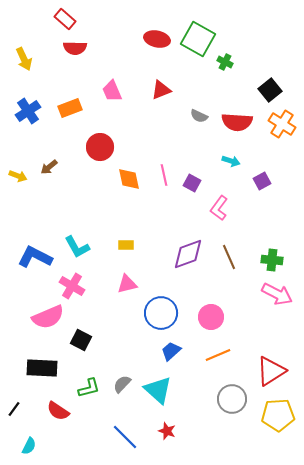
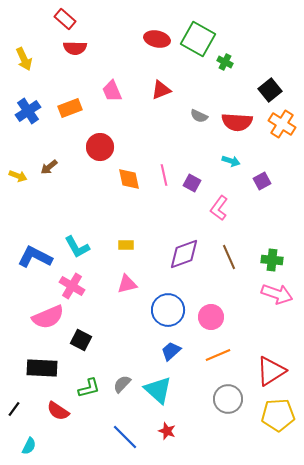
purple diamond at (188, 254): moved 4 px left
pink arrow at (277, 294): rotated 8 degrees counterclockwise
blue circle at (161, 313): moved 7 px right, 3 px up
gray circle at (232, 399): moved 4 px left
